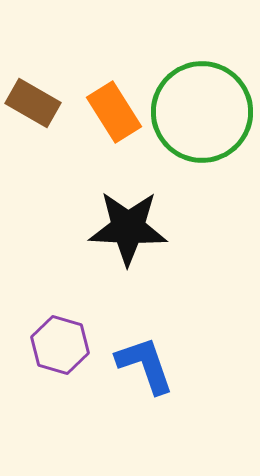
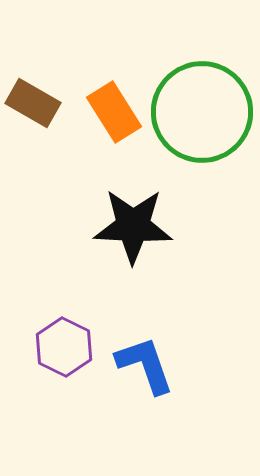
black star: moved 5 px right, 2 px up
purple hexagon: moved 4 px right, 2 px down; rotated 10 degrees clockwise
